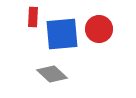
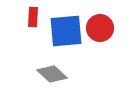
red circle: moved 1 px right, 1 px up
blue square: moved 4 px right, 3 px up
